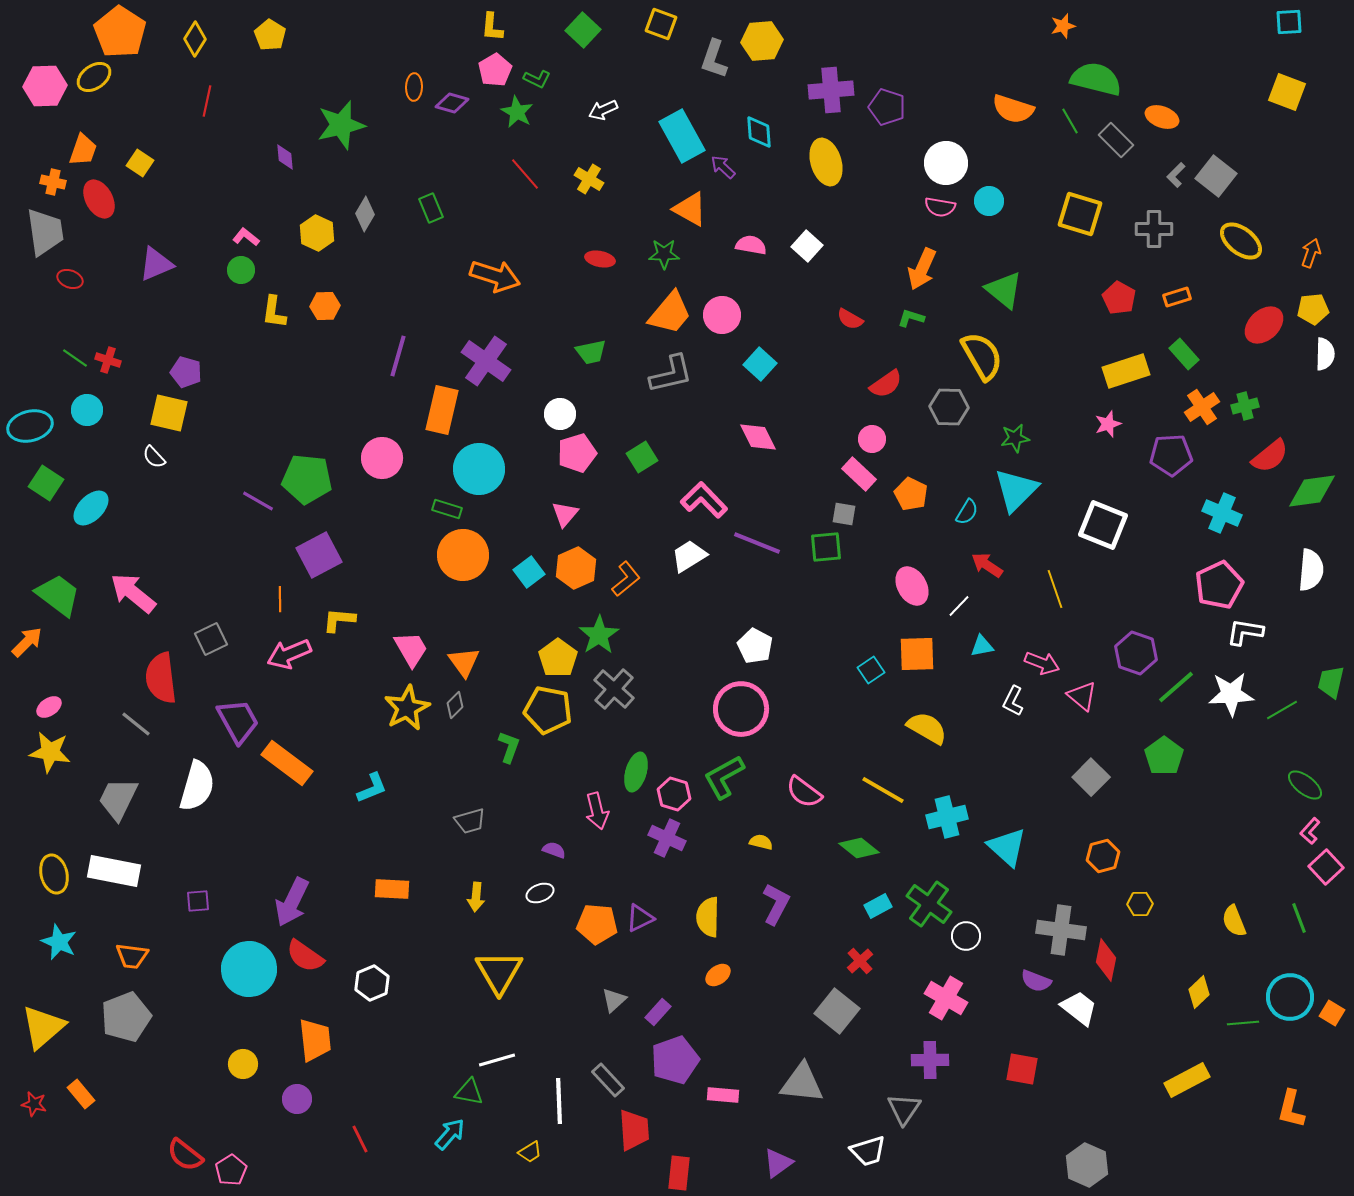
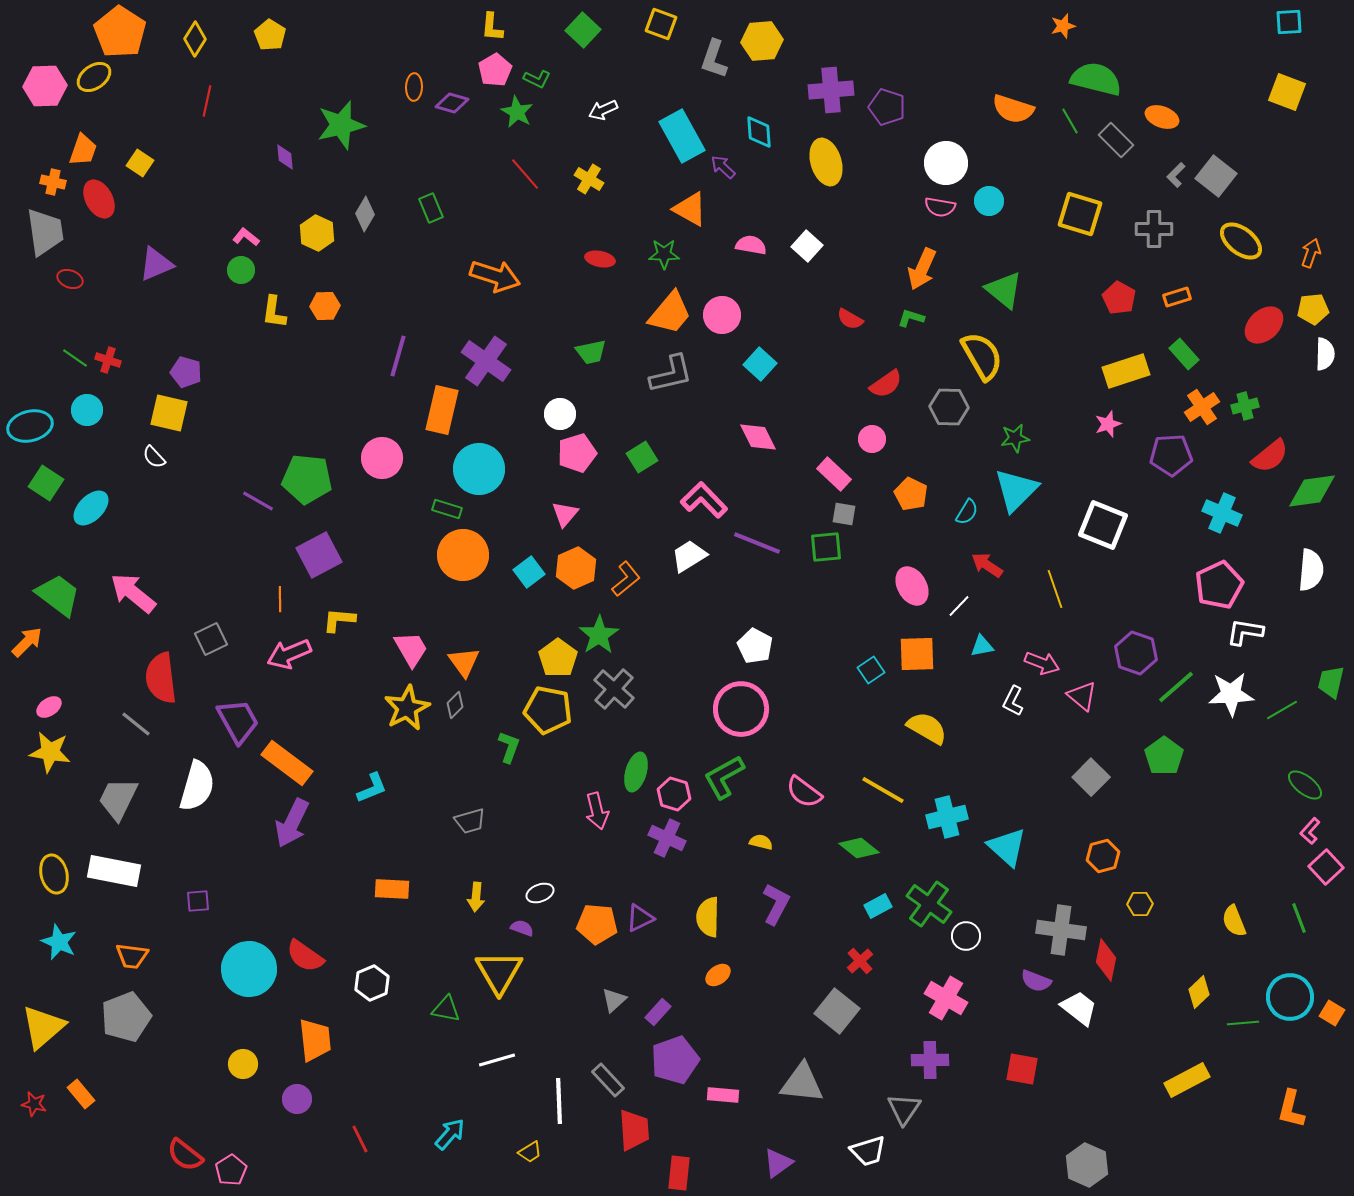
pink rectangle at (859, 474): moved 25 px left
purple semicircle at (554, 850): moved 32 px left, 78 px down
purple arrow at (292, 902): moved 79 px up
green triangle at (469, 1092): moved 23 px left, 83 px up
